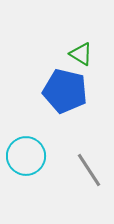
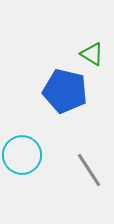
green triangle: moved 11 px right
cyan circle: moved 4 px left, 1 px up
